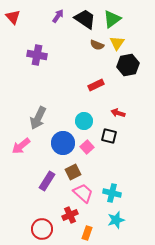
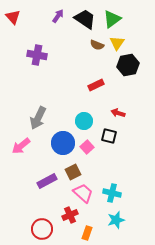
purple rectangle: rotated 30 degrees clockwise
